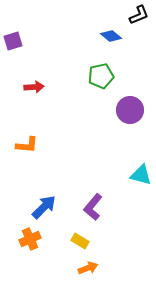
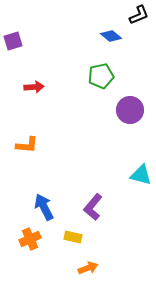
blue arrow: rotated 72 degrees counterclockwise
yellow rectangle: moved 7 px left, 4 px up; rotated 18 degrees counterclockwise
